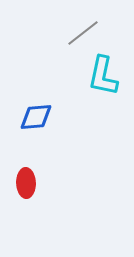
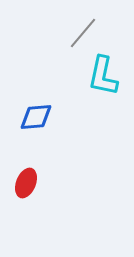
gray line: rotated 12 degrees counterclockwise
red ellipse: rotated 24 degrees clockwise
